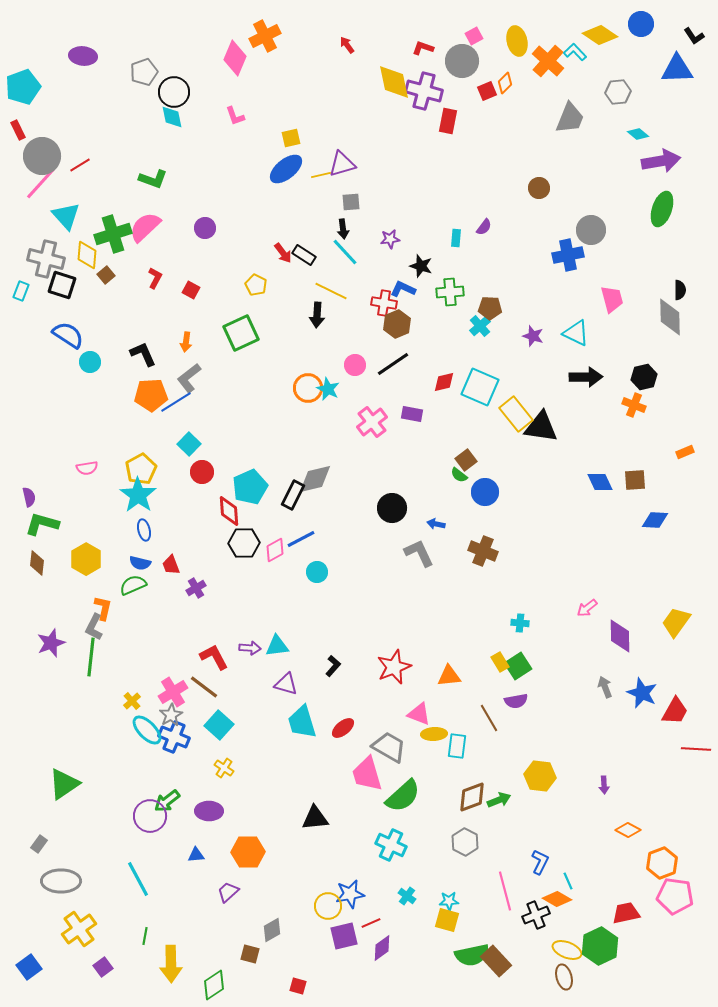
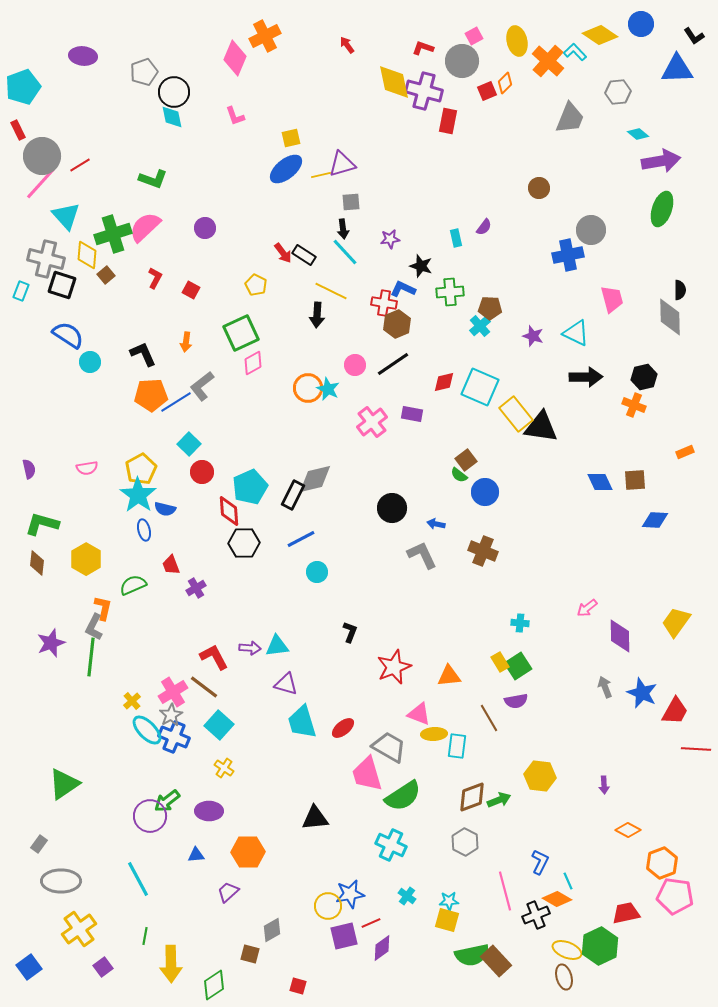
cyan rectangle at (456, 238): rotated 18 degrees counterclockwise
gray L-shape at (189, 378): moved 13 px right, 8 px down
purple semicircle at (29, 497): moved 28 px up
pink diamond at (275, 550): moved 22 px left, 187 px up
gray L-shape at (419, 553): moved 3 px right, 2 px down
blue semicircle at (140, 563): moved 25 px right, 54 px up
black L-shape at (333, 666): moved 17 px right, 34 px up; rotated 20 degrees counterclockwise
green semicircle at (403, 796): rotated 9 degrees clockwise
